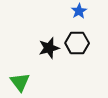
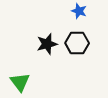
blue star: rotated 21 degrees counterclockwise
black star: moved 2 px left, 4 px up
